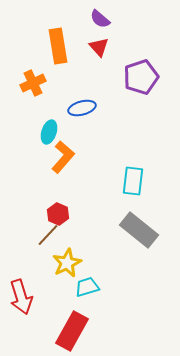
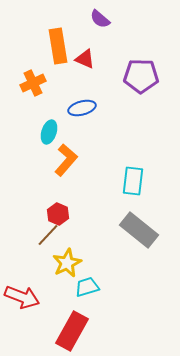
red triangle: moved 14 px left, 12 px down; rotated 25 degrees counterclockwise
purple pentagon: moved 1 px up; rotated 20 degrees clockwise
orange L-shape: moved 3 px right, 3 px down
red arrow: moved 1 px right; rotated 52 degrees counterclockwise
